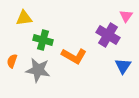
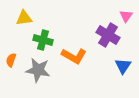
orange semicircle: moved 1 px left, 1 px up
